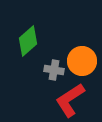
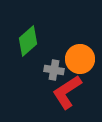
orange circle: moved 2 px left, 2 px up
red L-shape: moved 3 px left, 8 px up
